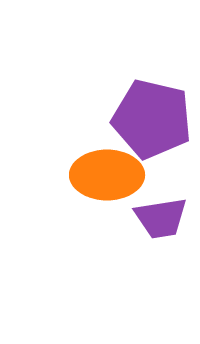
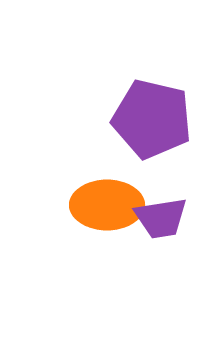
orange ellipse: moved 30 px down
